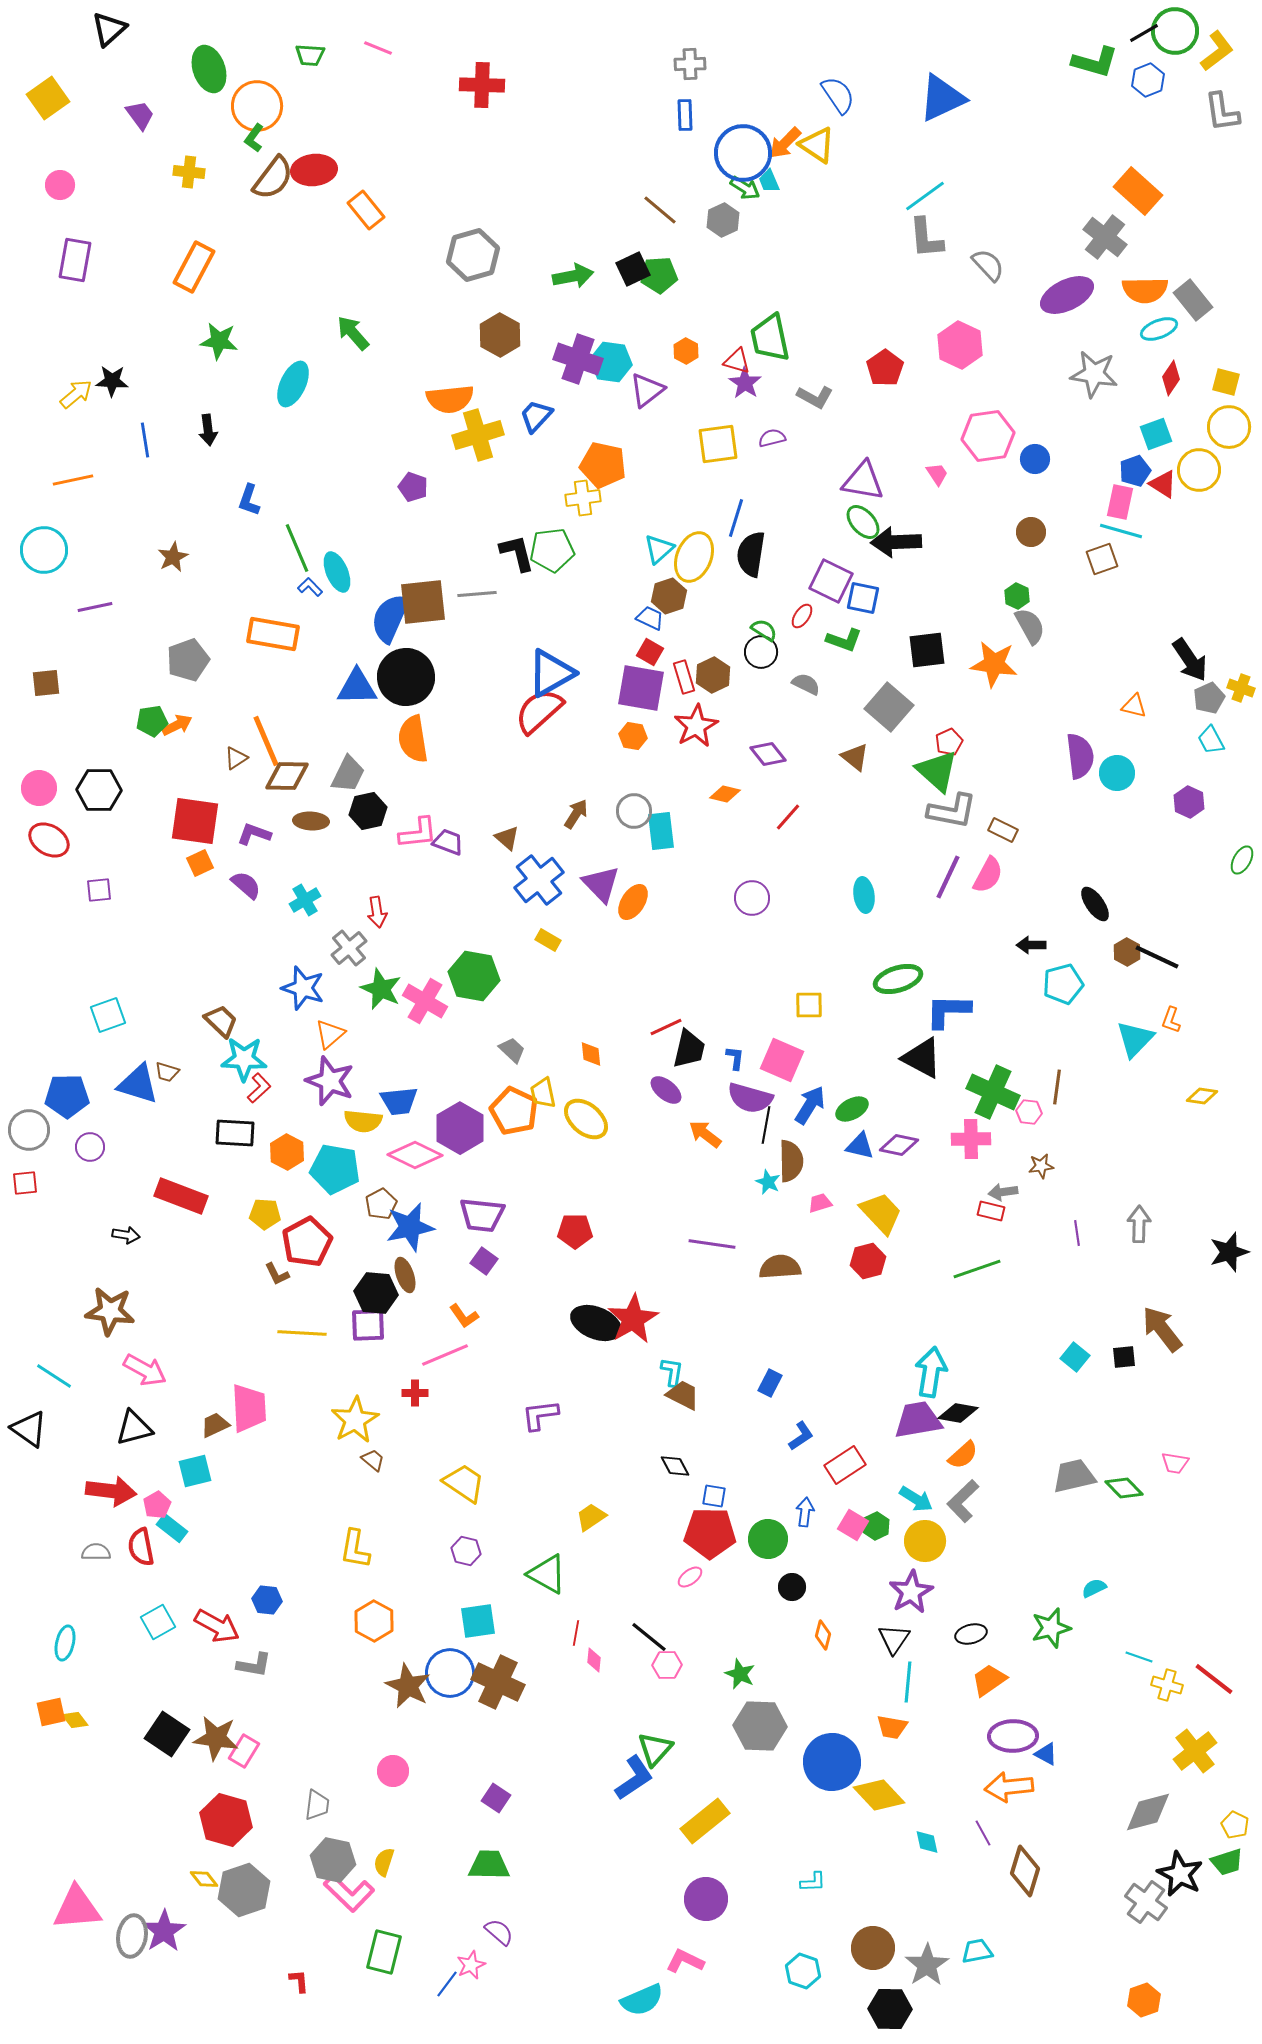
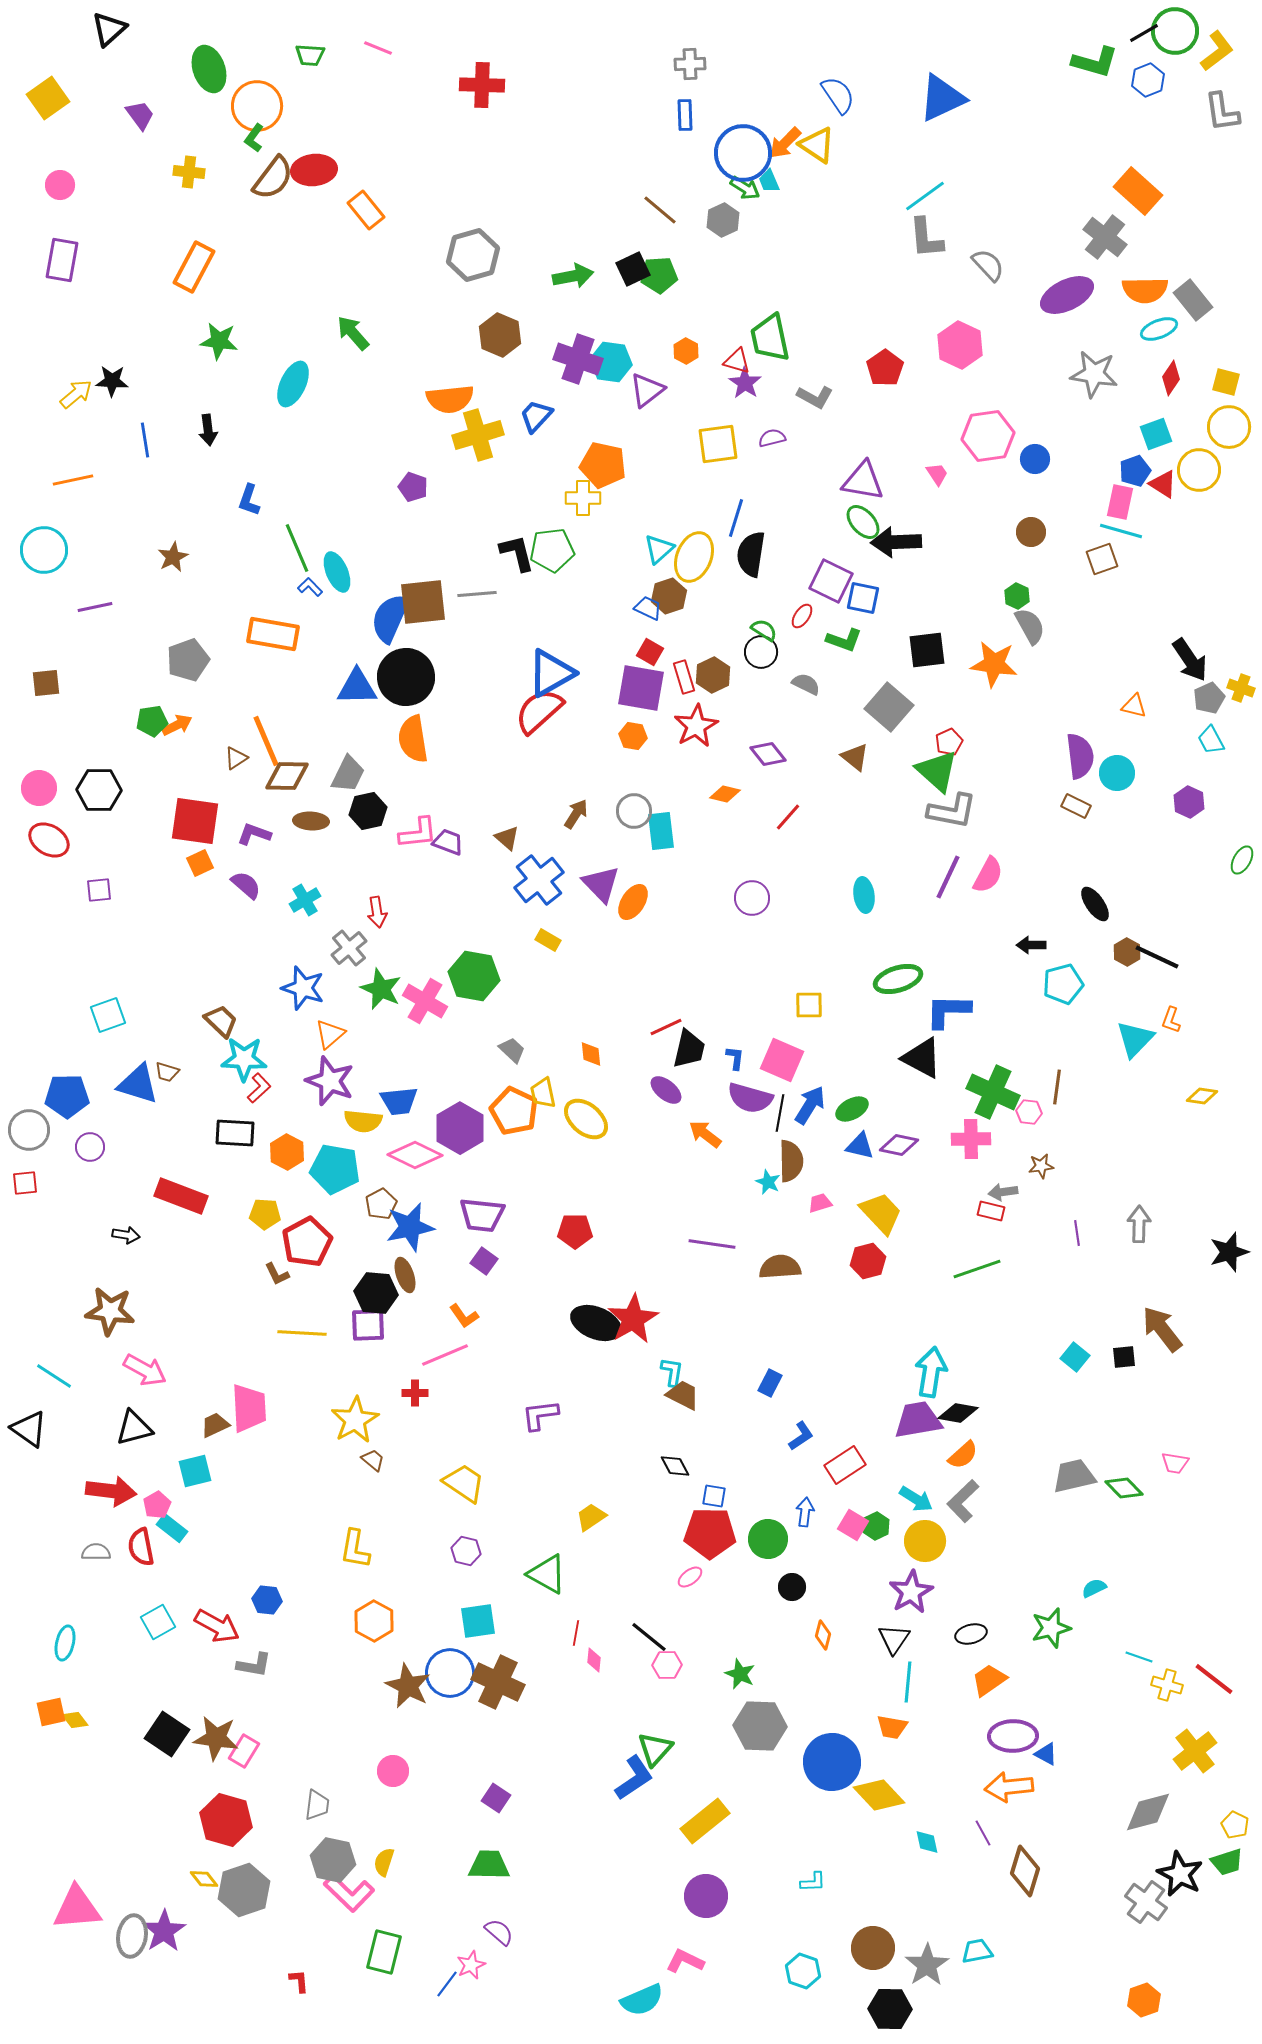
purple rectangle at (75, 260): moved 13 px left
brown hexagon at (500, 335): rotated 6 degrees counterclockwise
yellow cross at (583, 498): rotated 8 degrees clockwise
blue trapezoid at (650, 618): moved 2 px left, 10 px up
brown rectangle at (1003, 830): moved 73 px right, 24 px up
black line at (766, 1125): moved 14 px right, 12 px up
purple circle at (706, 1899): moved 3 px up
